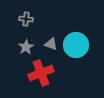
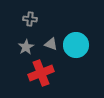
gray cross: moved 4 px right
